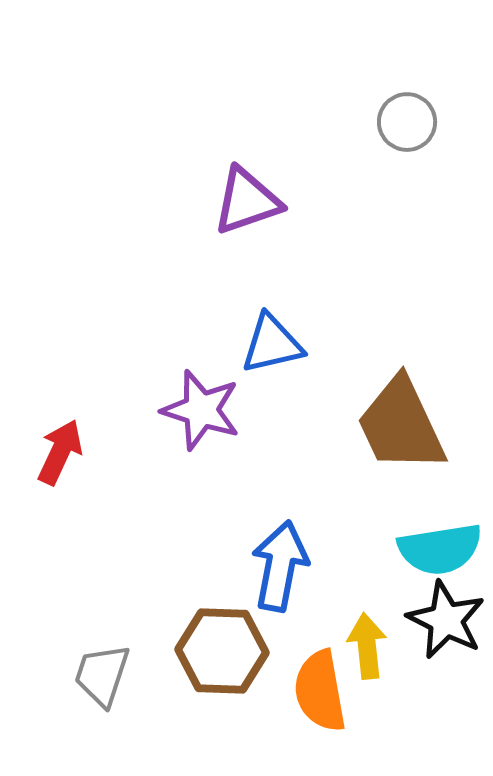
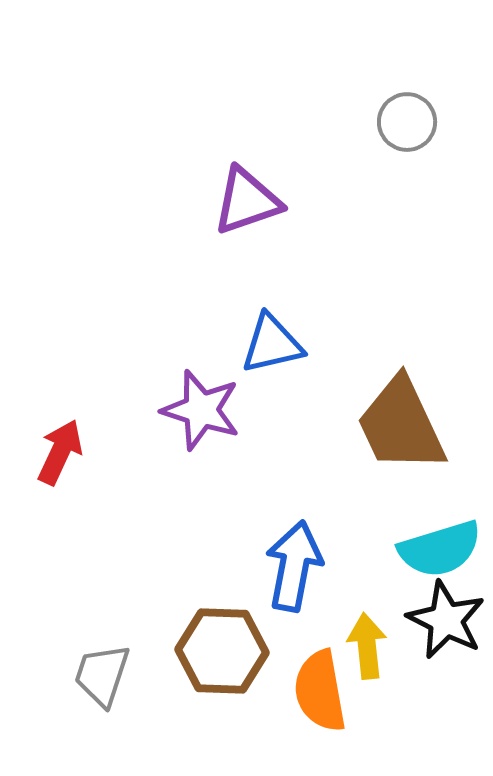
cyan semicircle: rotated 8 degrees counterclockwise
blue arrow: moved 14 px right
